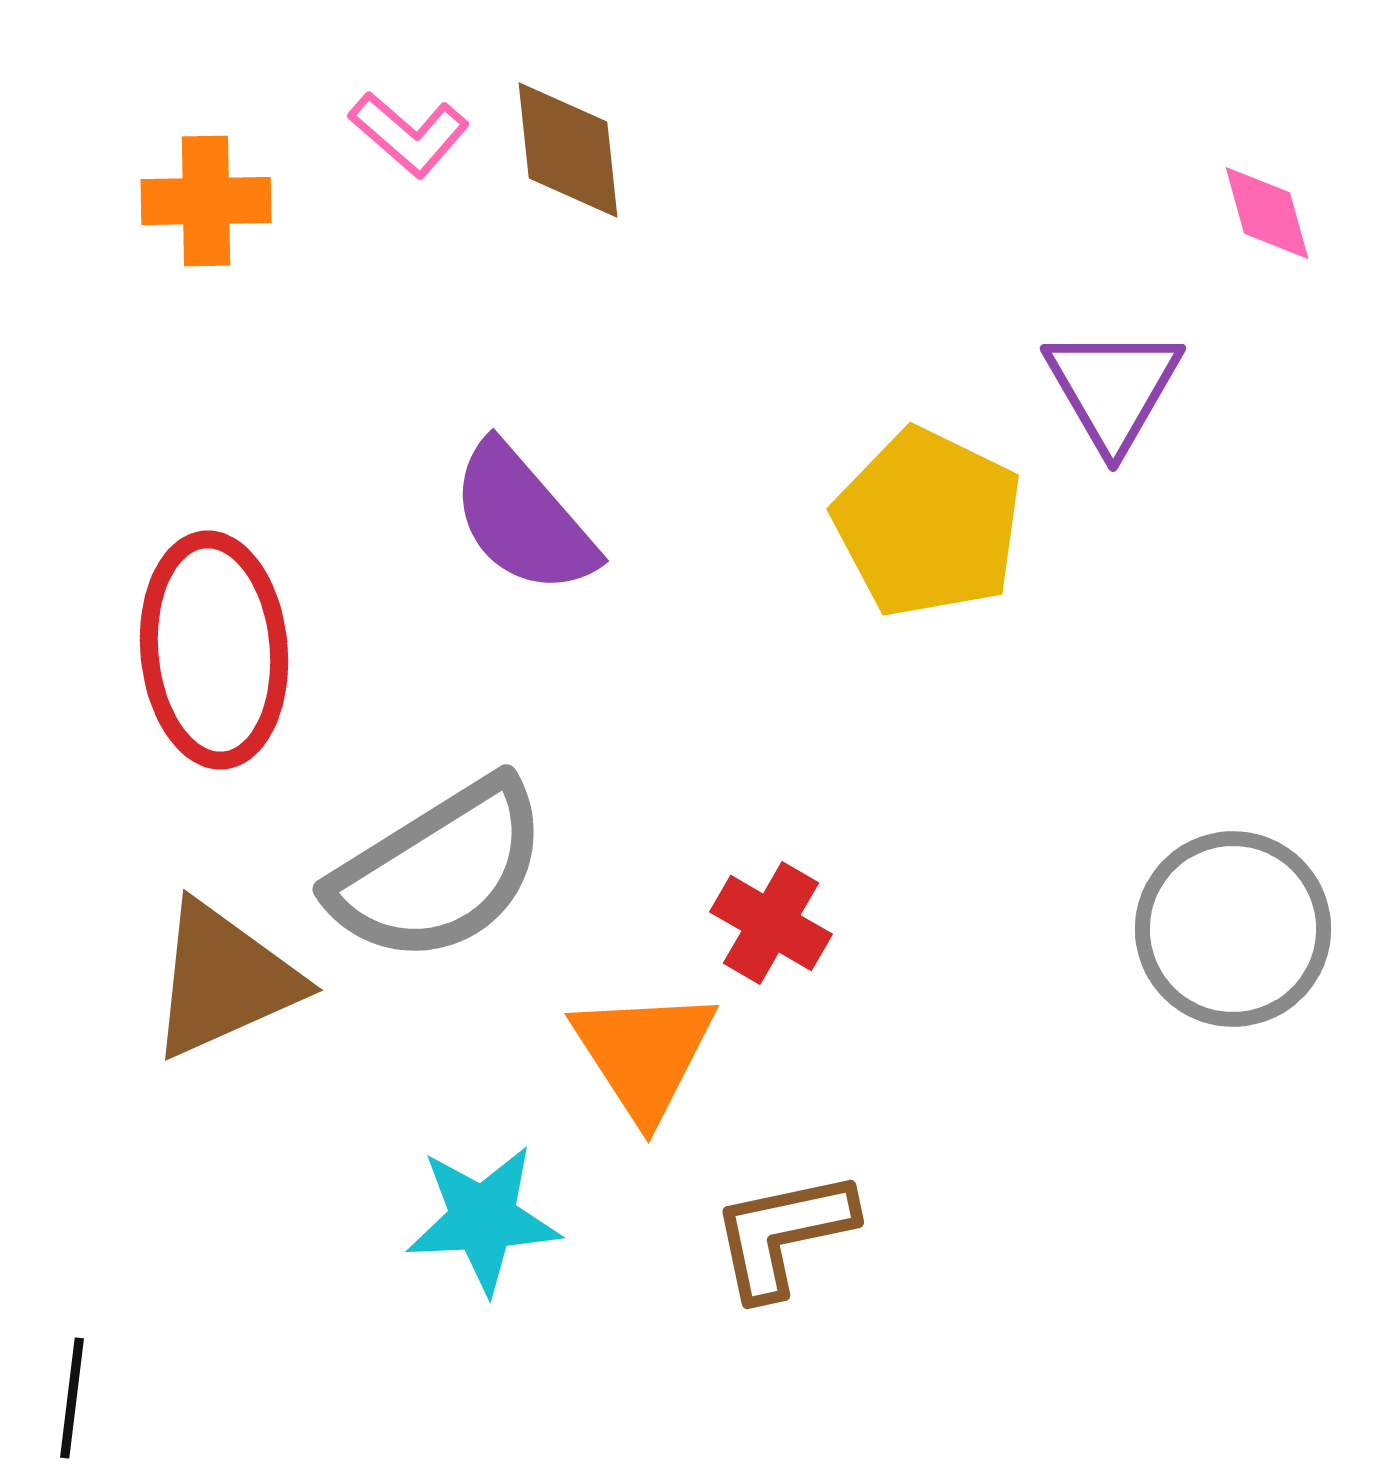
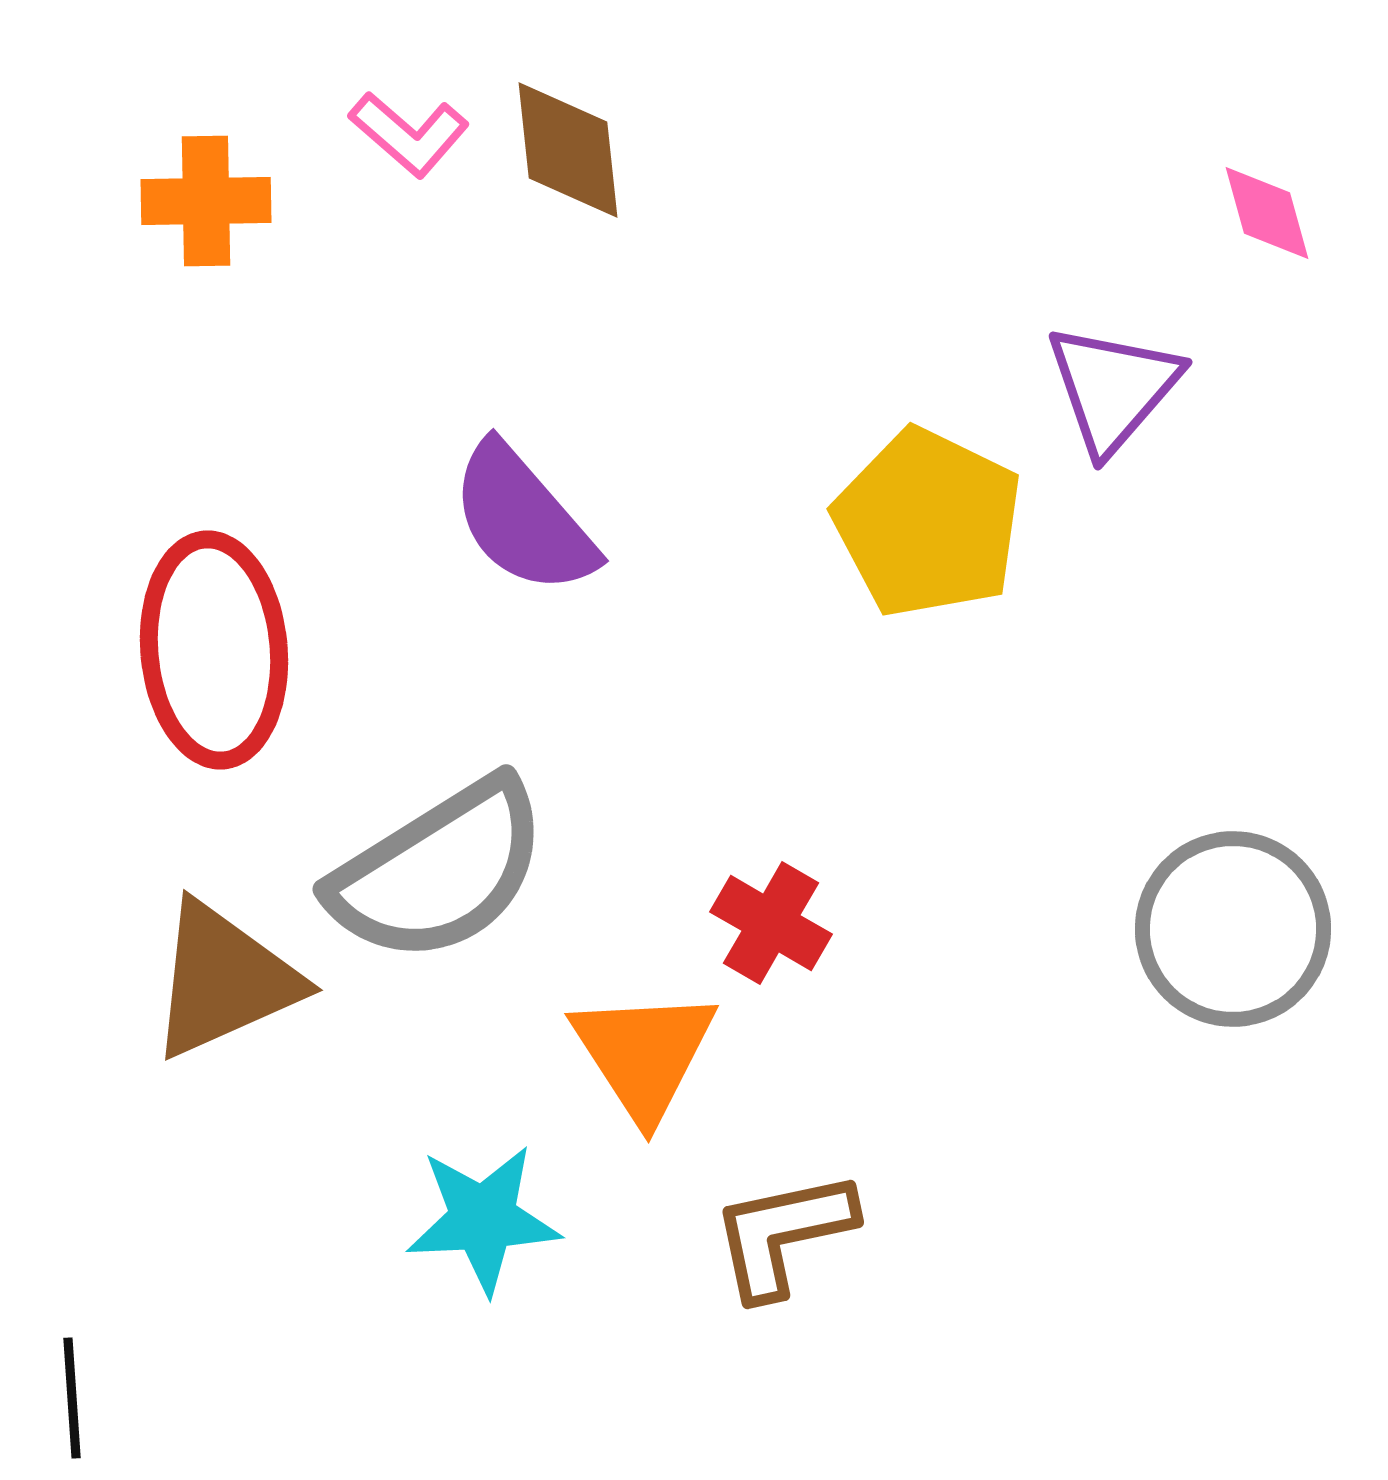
purple triangle: rotated 11 degrees clockwise
black line: rotated 11 degrees counterclockwise
